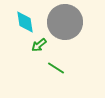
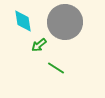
cyan diamond: moved 2 px left, 1 px up
